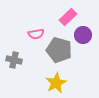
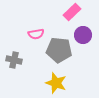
pink rectangle: moved 4 px right, 5 px up
gray pentagon: rotated 10 degrees counterclockwise
yellow star: rotated 25 degrees counterclockwise
